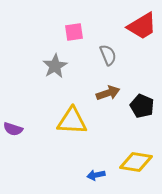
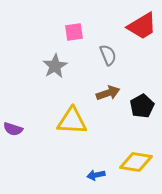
black pentagon: rotated 20 degrees clockwise
